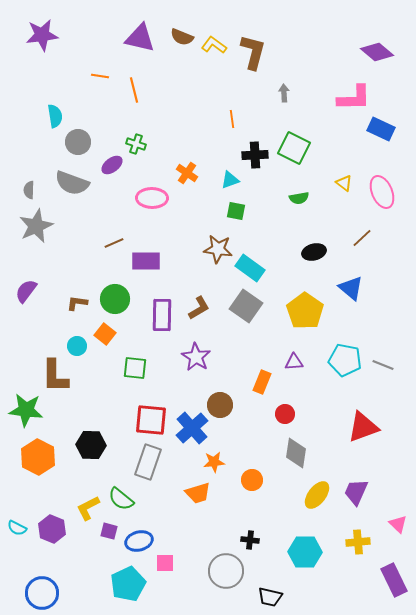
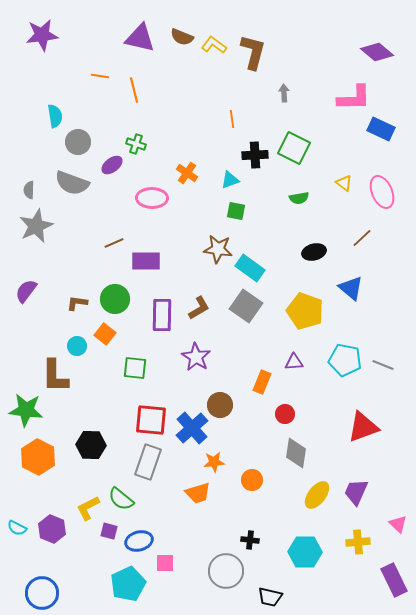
yellow pentagon at (305, 311): rotated 15 degrees counterclockwise
